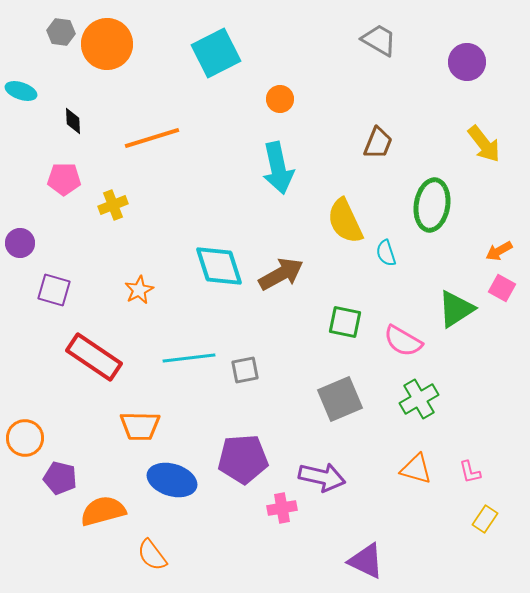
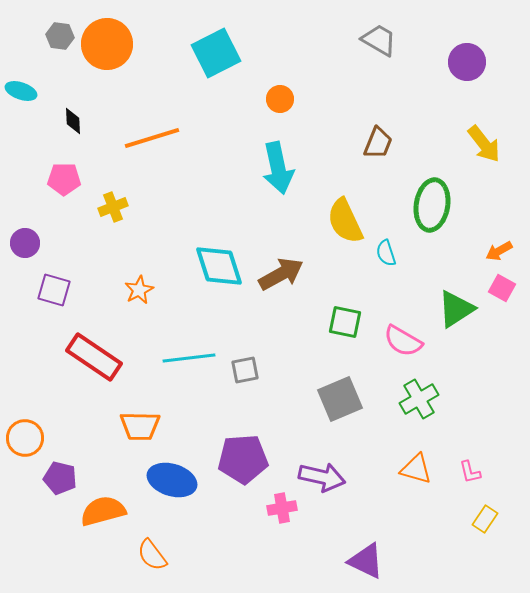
gray hexagon at (61, 32): moved 1 px left, 4 px down
yellow cross at (113, 205): moved 2 px down
purple circle at (20, 243): moved 5 px right
